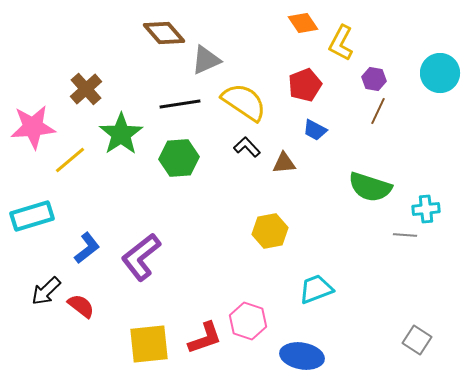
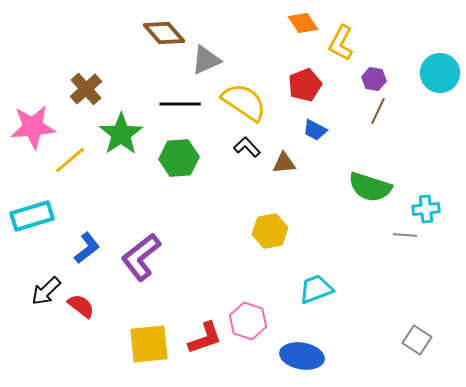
black line: rotated 9 degrees clockwise
